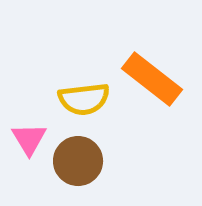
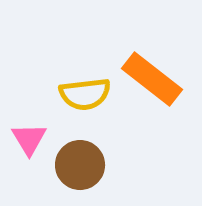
yellow semicircle: moved 1 px right, 5 px up
brown circle: moved 2 px right, 4 px down
